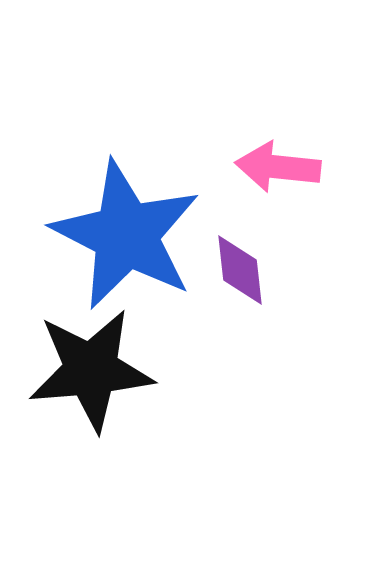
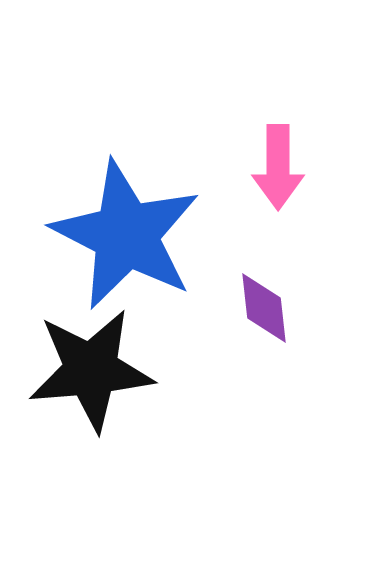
pink arrow: rotated 96 degrees counterclockwise
purple diamond: moved 24 px right, 38 px down
